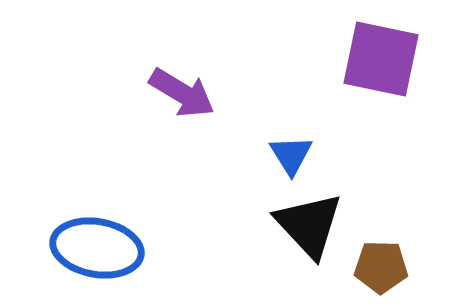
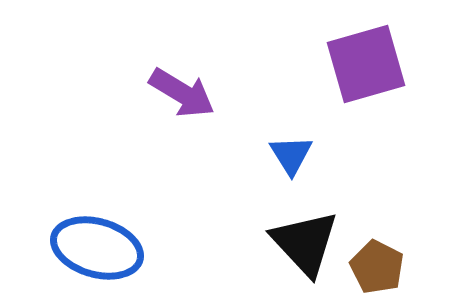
purple square: moved 15 px left, 5 px down; rotated 28 degrees counterclockwise
black triangle: moved 4 px left, 18 px down
blue ellipse: rotated 6 degrees clockwise
brown pentagon: moved 4 px left; rotated 26 degrees clockwise
